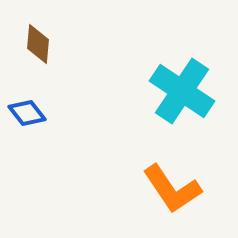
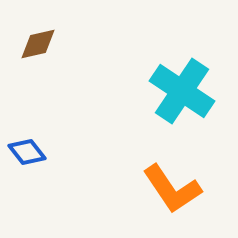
brown diamond: rotated 72 degrees clockwise
blue diamond: moved 39 px down
